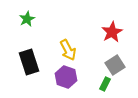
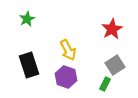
red star: moved 3 px up
black rectangle: moved 3 px down
